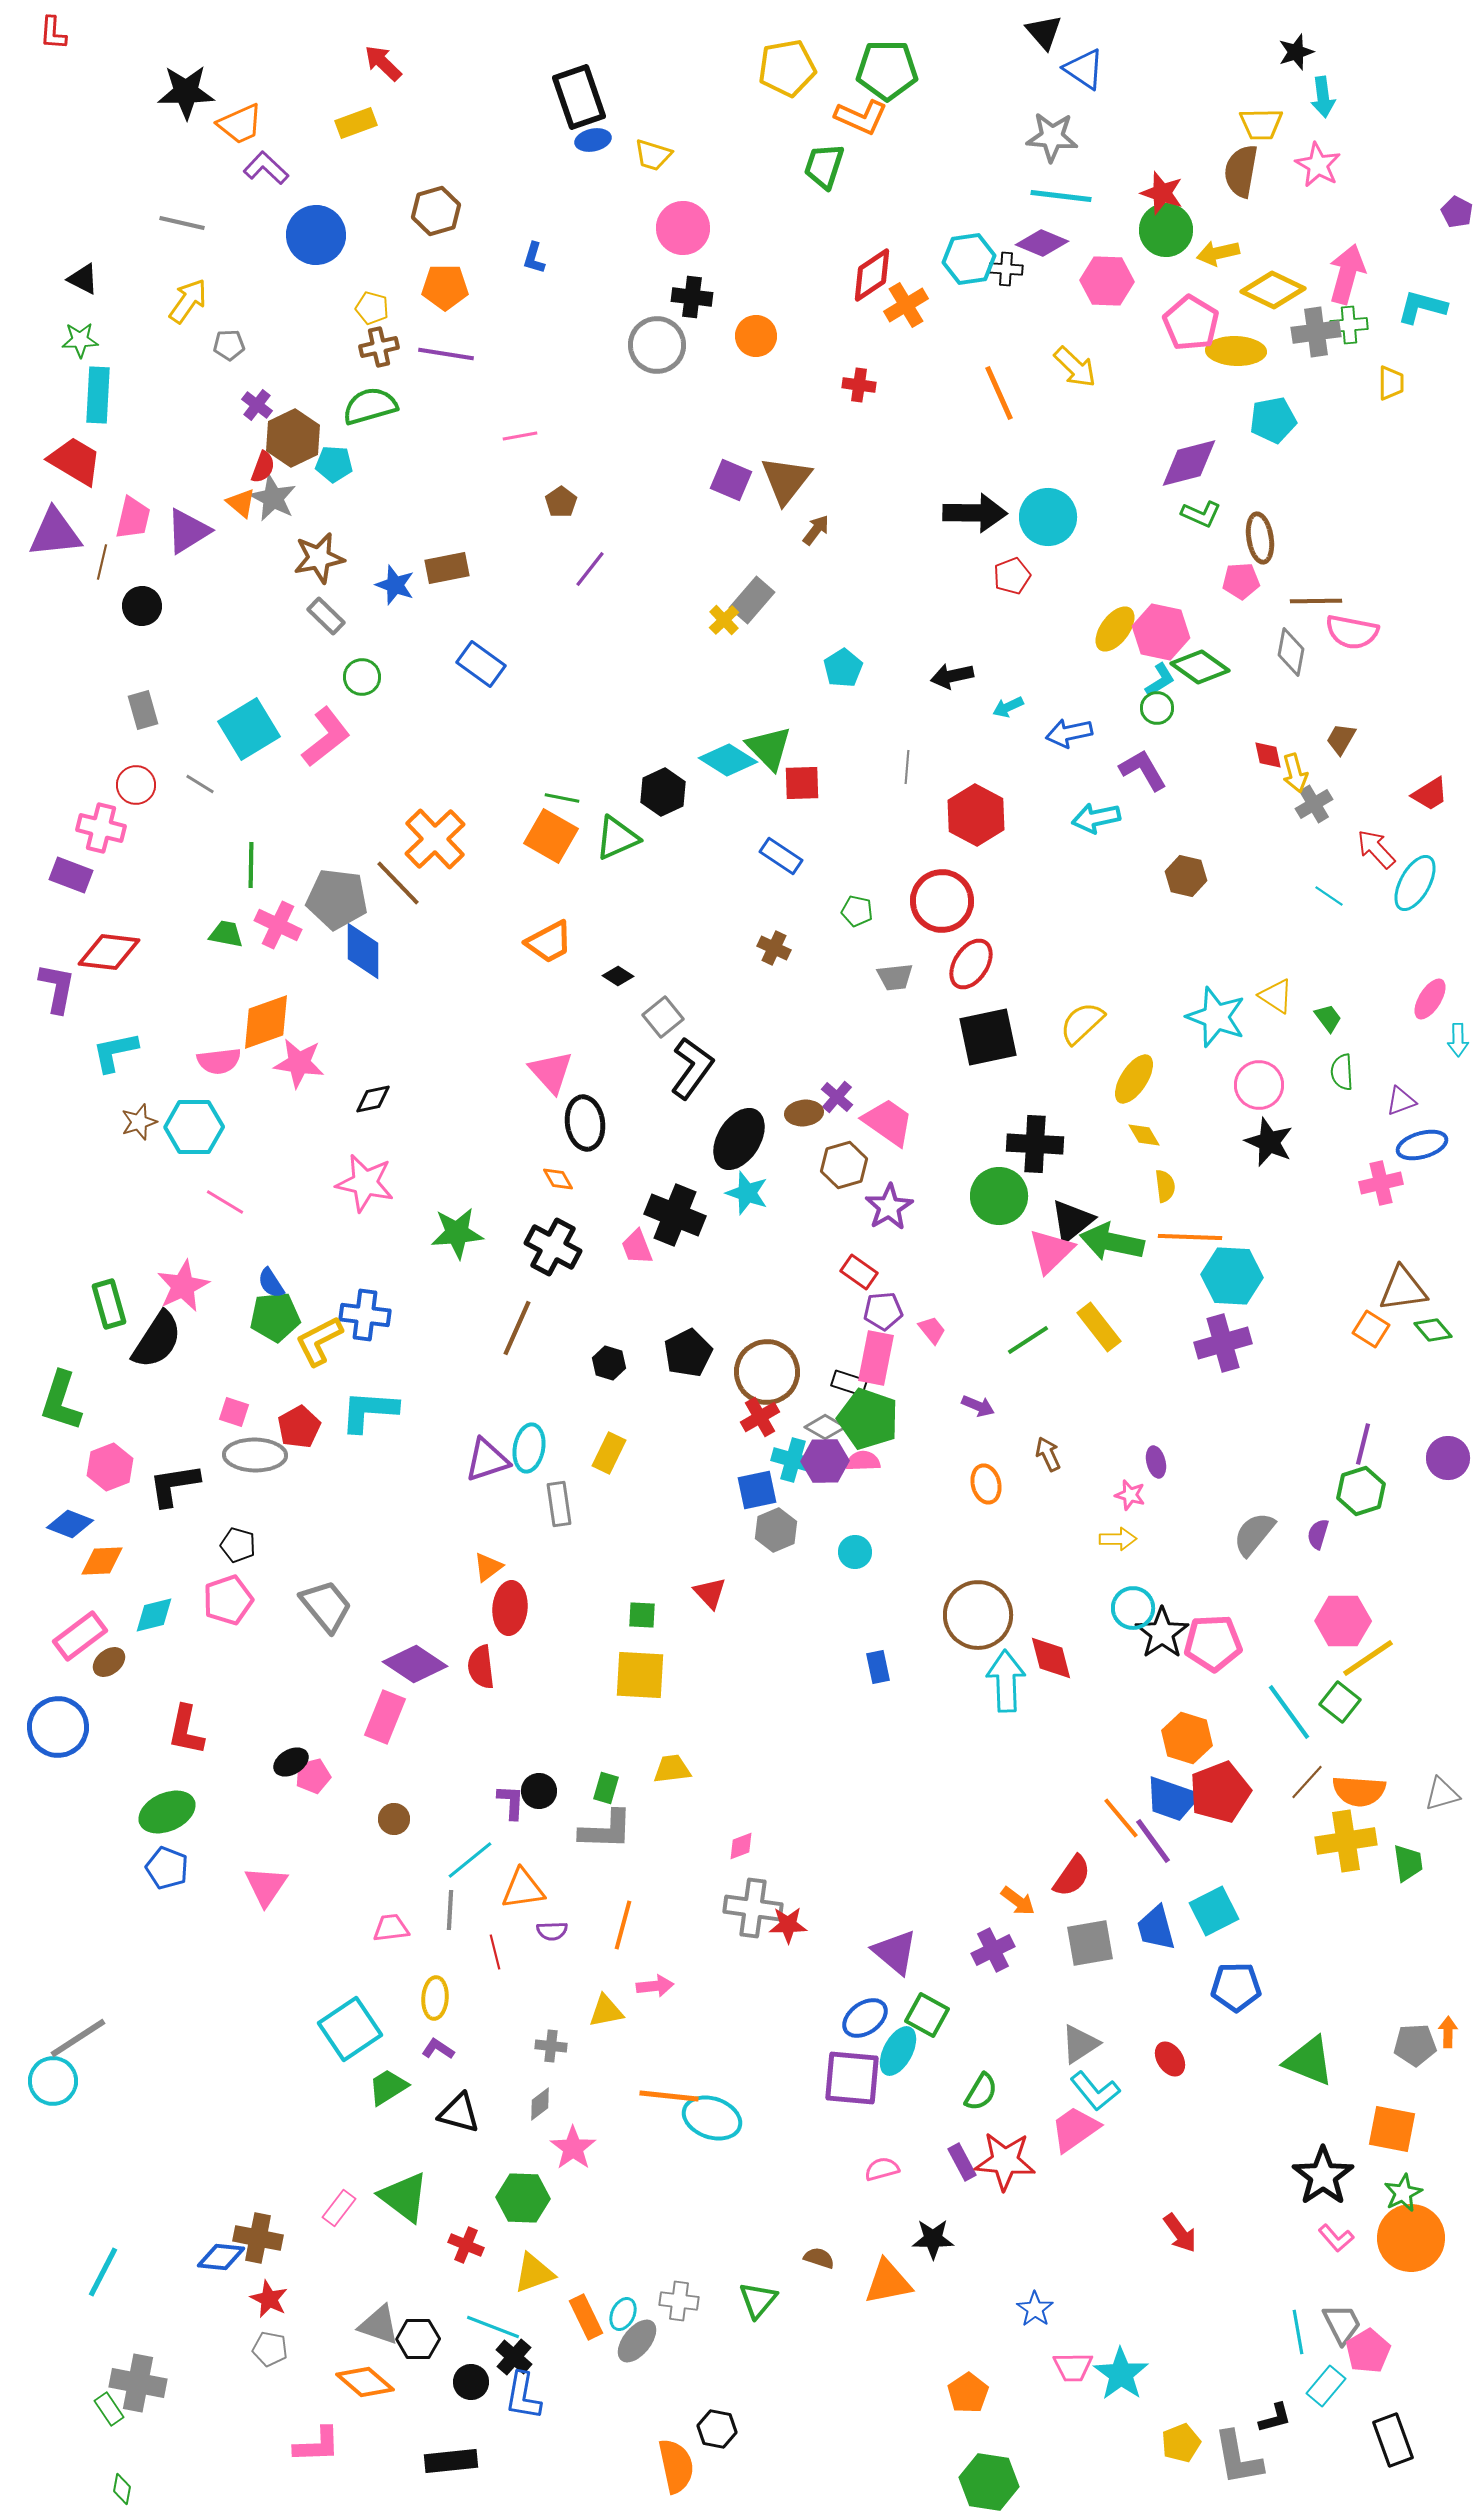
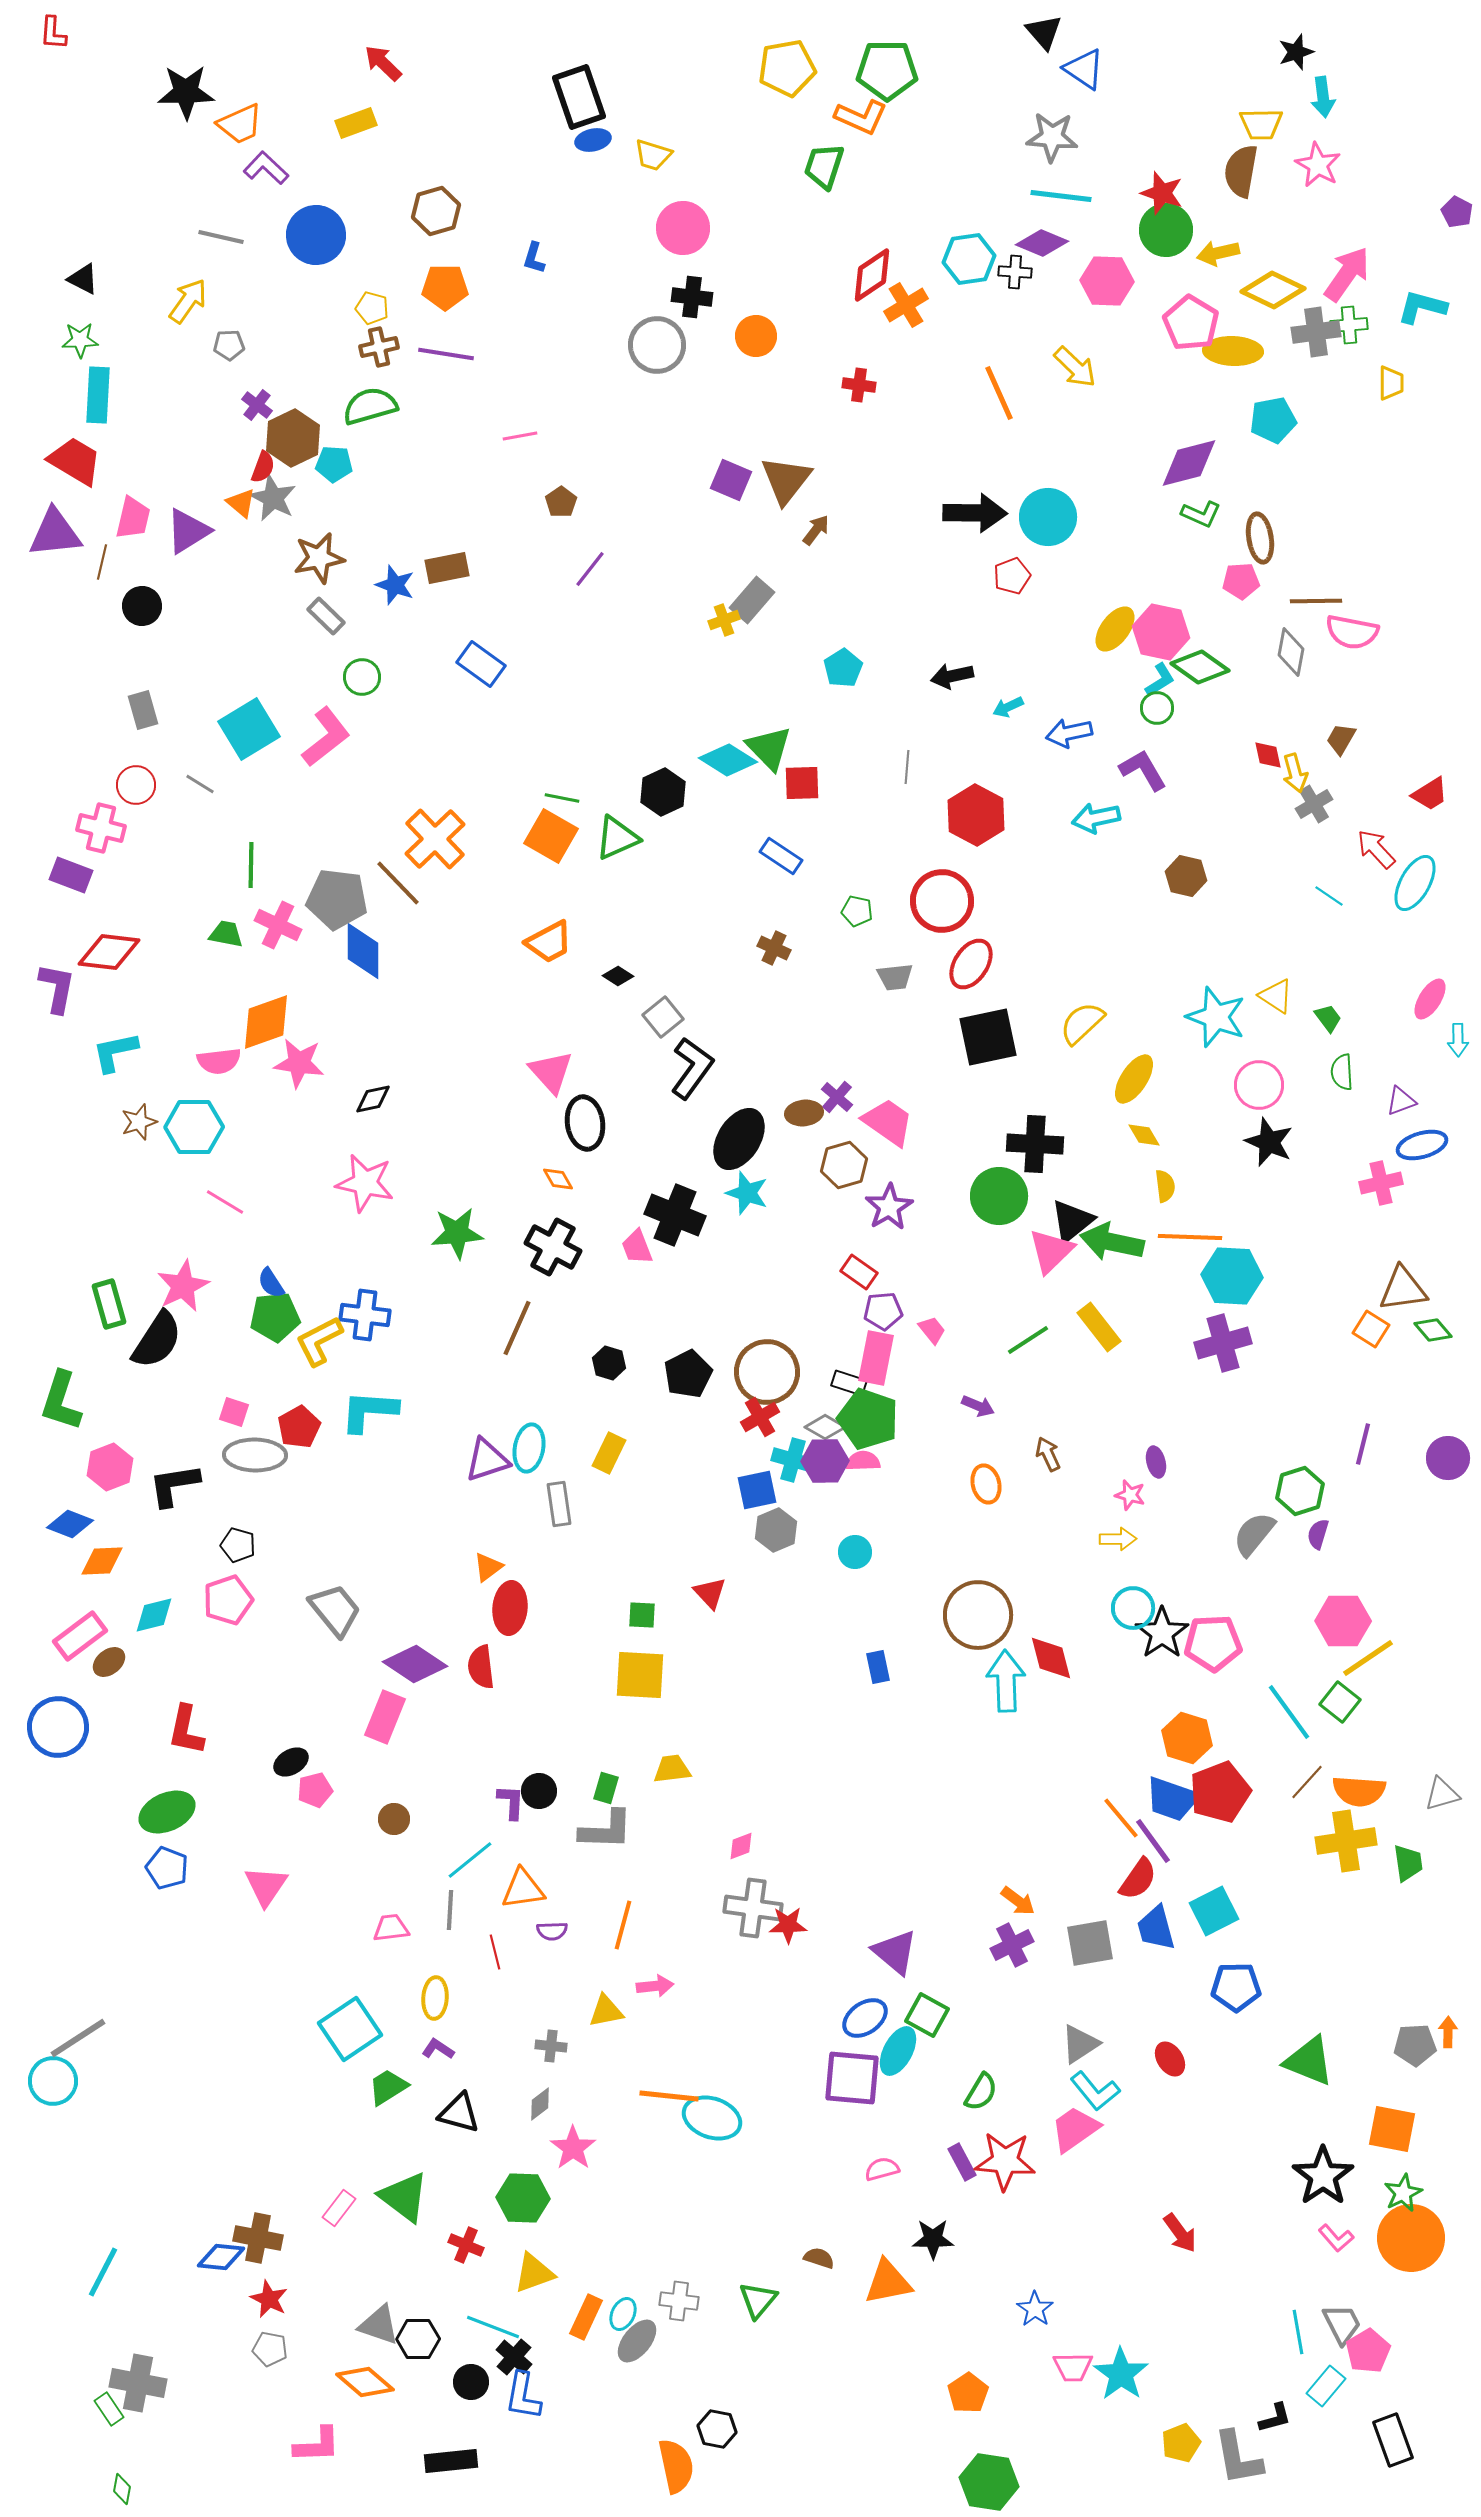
gray line at (182, 223): moved 39 px right, 14 px down
black cross at (1006, 269): moved 9 px right, 3 px down
pink arrow at (1347, 274): rotated 20 degrees clockwise
yellow ellipse at (1236, 351): moved 3 px left
yellow cross at (724, 620): rotated 24 degrees clockwise
black pentagon at (688, 1353): moved 21 px down
green hexagon at (1361, 1491): moved 61 px left
gray trapezoid at (326, 1606): moved 9 px right, 4 px down
pink pentagon at (313, 1776): moved 2 px right, 14 px down
red semicircle at (1072, 1876): moved 66 px right, 3 px down
purple cross at (993, 1950): moved 19 px right, 5 px up
orange rectangle at (586, 2317): rotated 51 degrees clockwise
